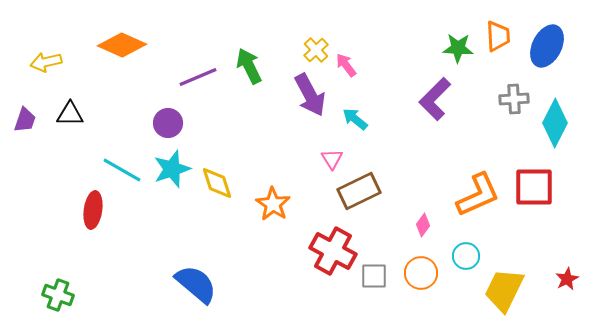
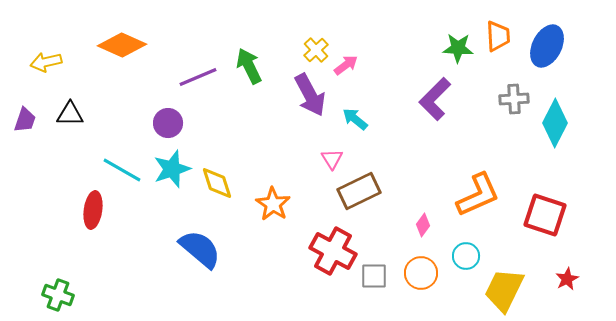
pink arrow: rotated 90 degrees clockwise
red square: moved 11 px right, 28 px down; rotated 18 degrees clockwise
blue semicircle: moved 4 px right, 35 px up
